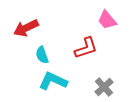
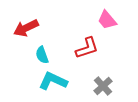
red L-shape: moved 1 px right
gray cross: moved 1 px left, 1 px up
